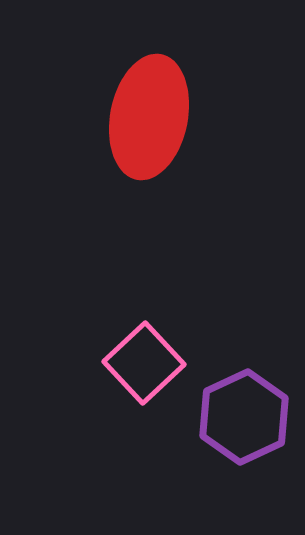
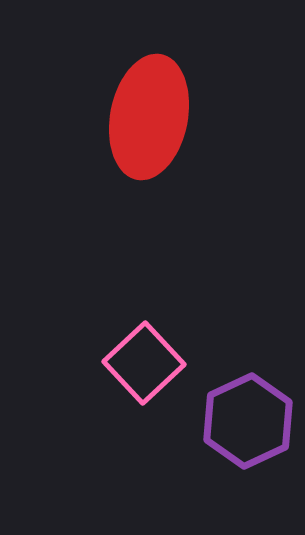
purple hexagon: moved 4 px right, 4 px down
